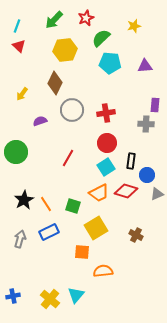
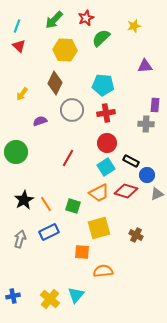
yellow hexagon: rotated 10 degrees clockwise
cyan pentagon: moved 7 px left, 22 px down
black rectangle: rotated 70 degrees counterclockwise
yellow square: moved 3 px right; rotated 15 degrees clockwise
